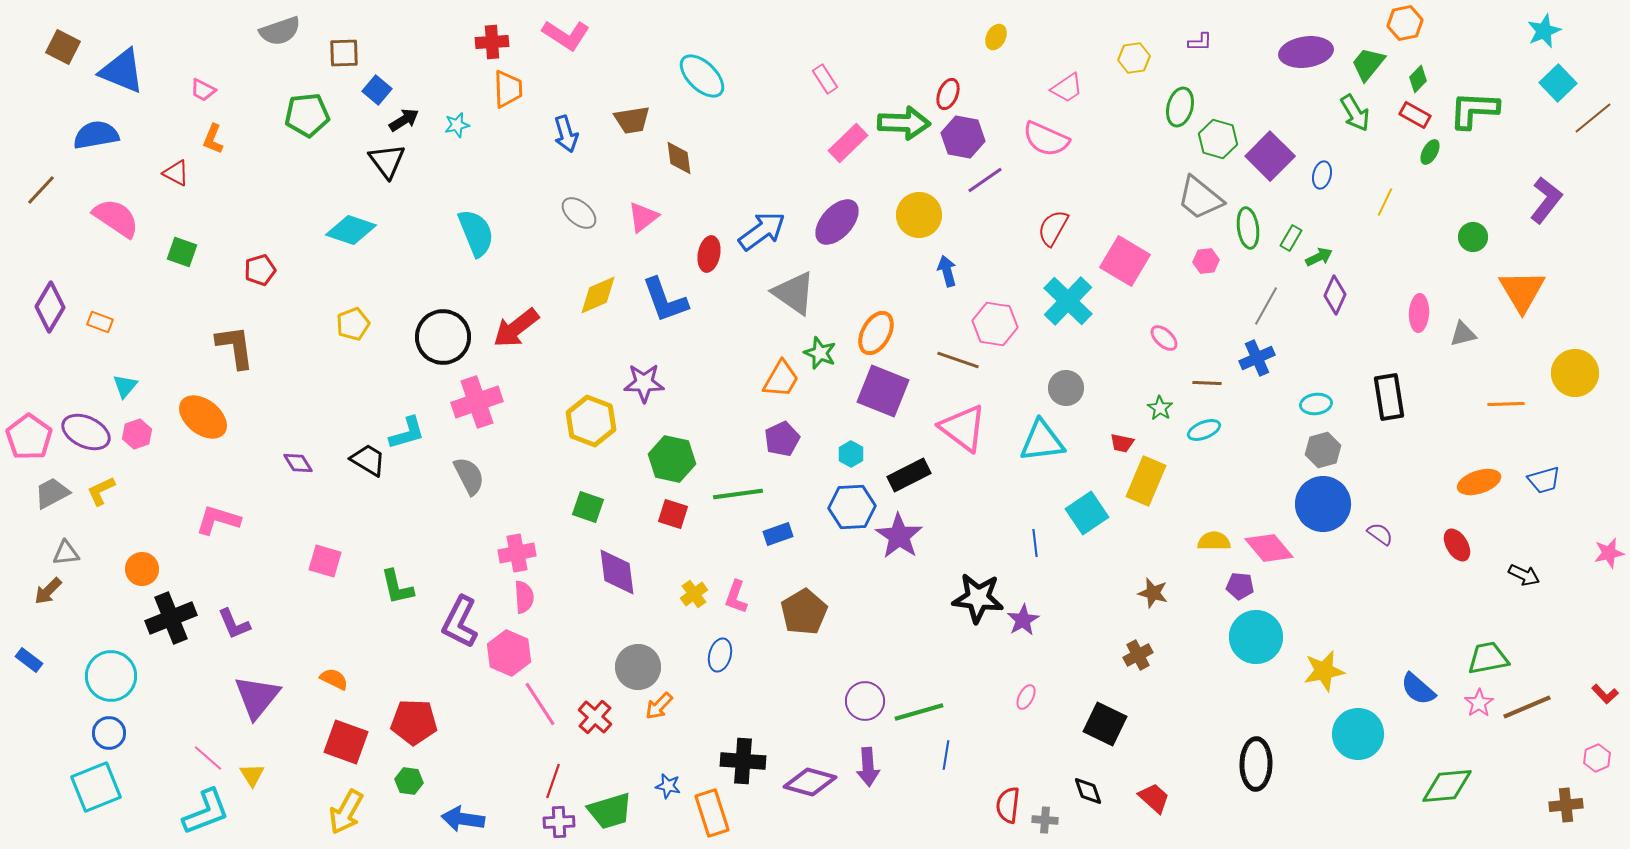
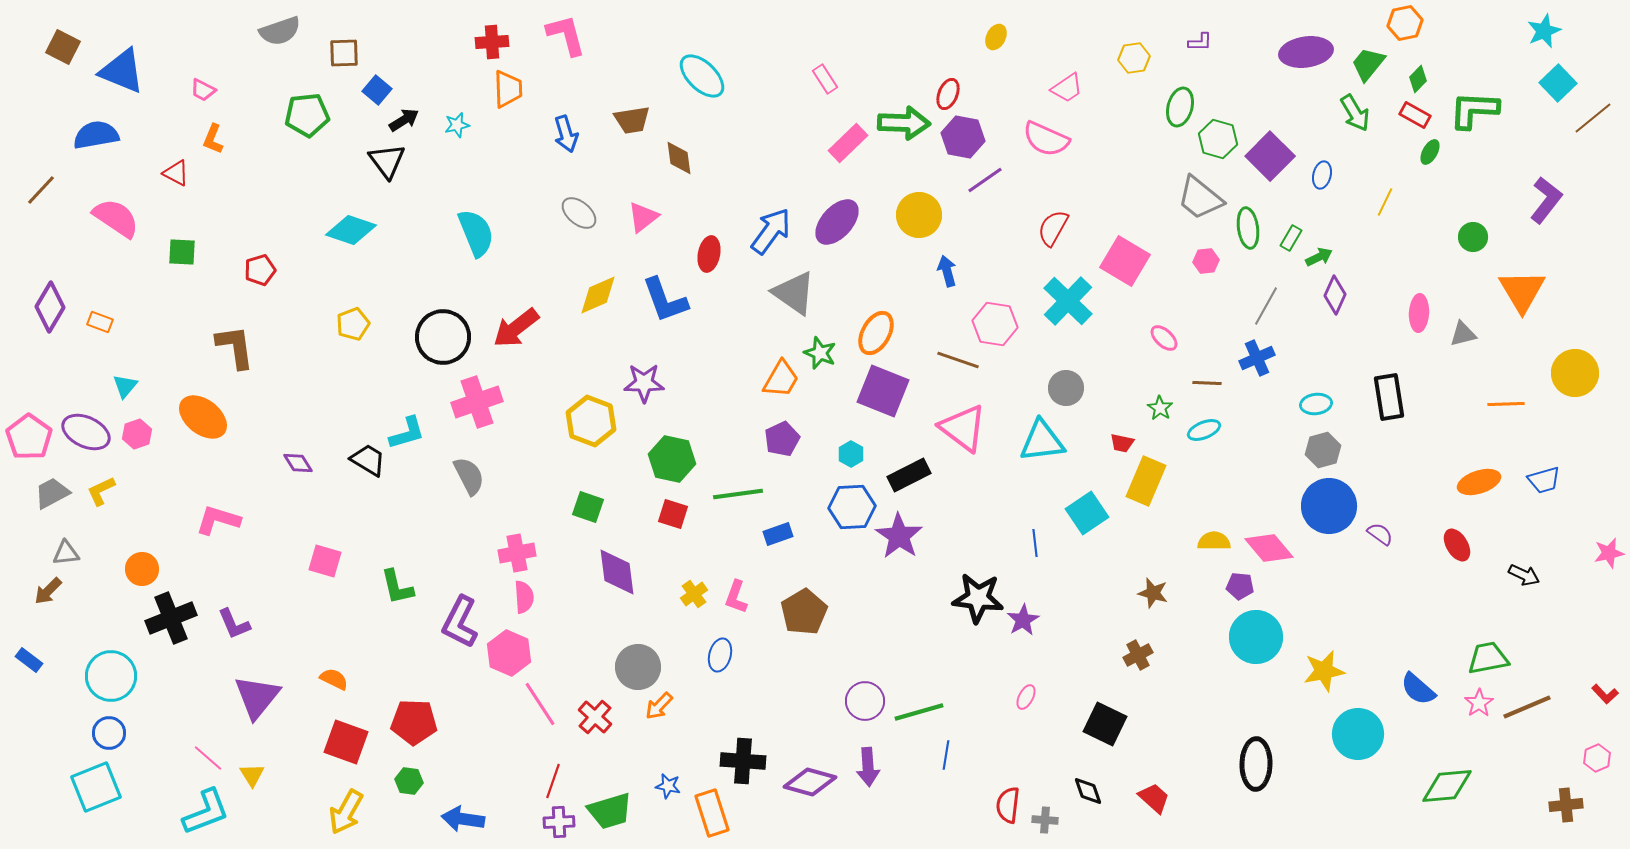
pink L-shape at (566, 35): rotated 138 degrees counterclockwise
blue arrow at (762, 231): moved 9 px right; rotated 18 degrees counterclockwise
green square at (182, 252): rotated 16 degrees counterclockwise
blue circle at (1323, 504): moved 6 px right, 2 px down
